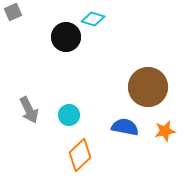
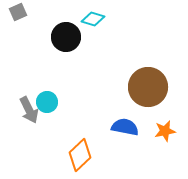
gray square: moved 5 px right
cyan circle: moved 22 px left, 13 px up
